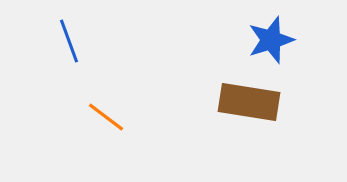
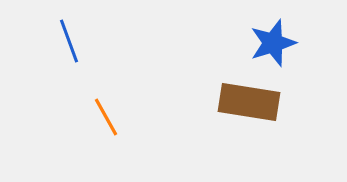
blue star: moved 2 px right, 3 px down
orange line: rotated 24 degrees clockwise
